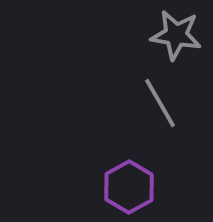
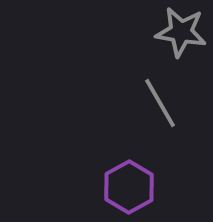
gray star: moved 5 px right, 3 px up
